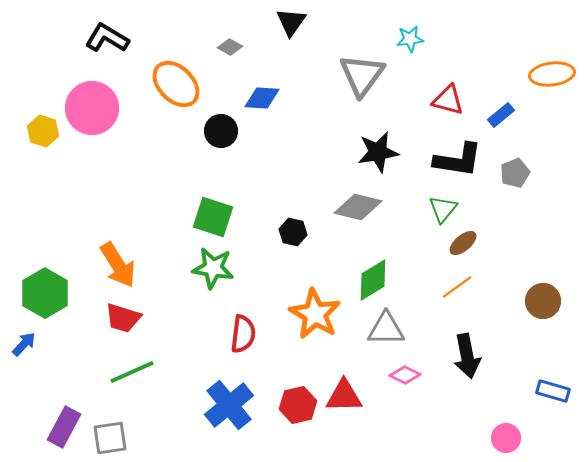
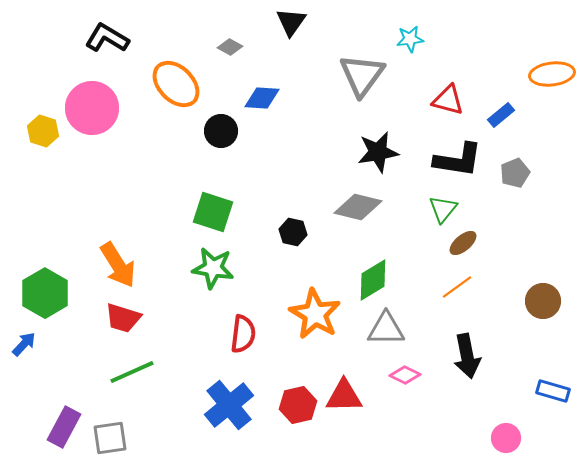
green square at (213, 217): moved 5 px up
